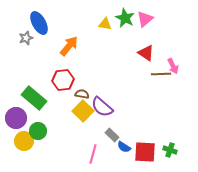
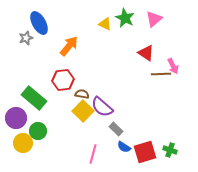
pink triangle: moved 9 px right
yellow triangle: rotated 16 degrees clockwise
gray rectangle: moved 4 px right, 6 px up
yellow circle: moved 1 px left, 2 px down
red square: rotated 20 degrees counterclockwise
